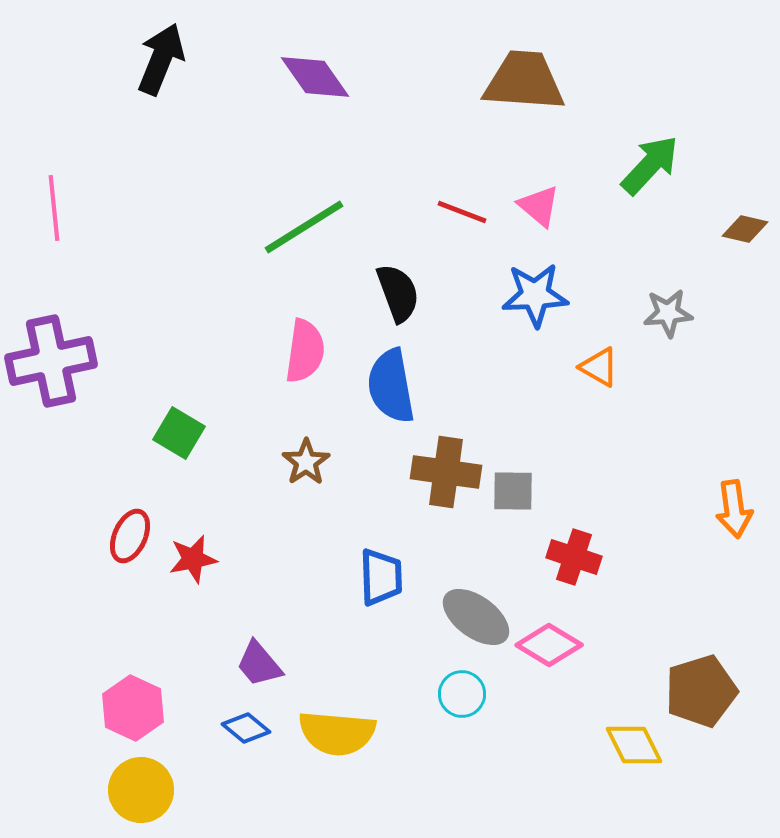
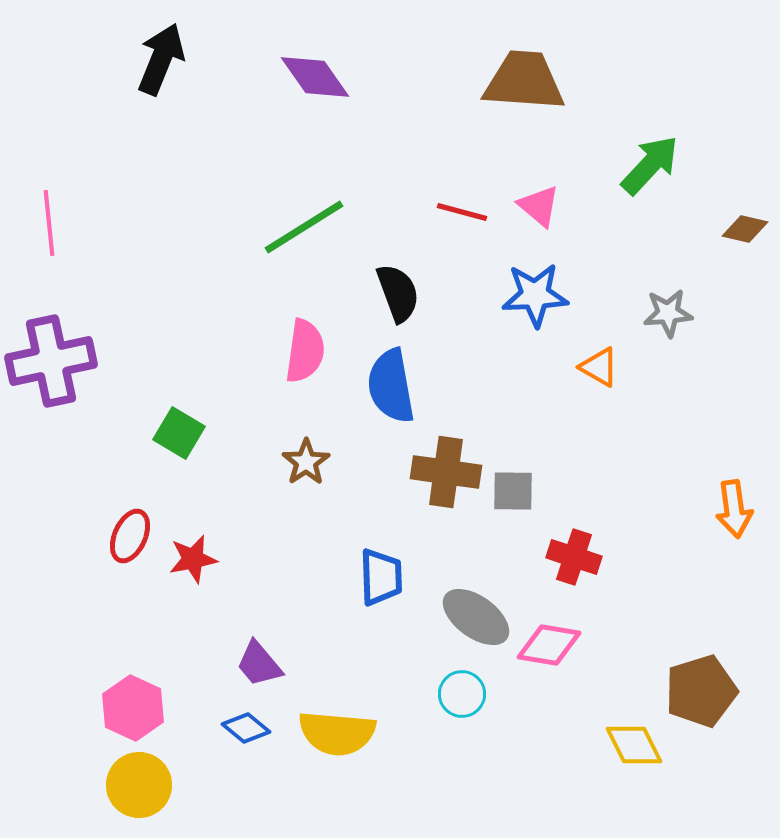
pink line: moved 5 px left, 15 px down
red line: rotated 6 degrees counterclockwise
pink diamond: rotated 22 degrees counterclockwise
yellow circle: moved 2 px left, 5 px up
